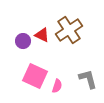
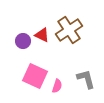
gray L-shape: moved 2 px left
